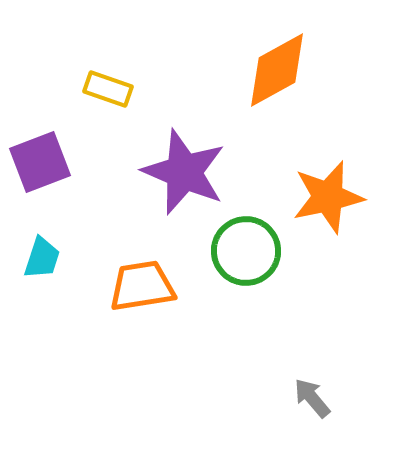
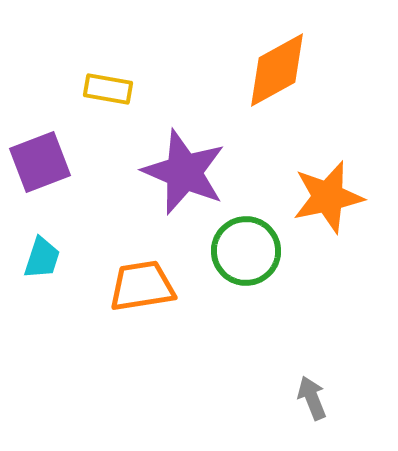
yellow rectangle: rotated 9 degrees counterclockwise
gray arrow: rotated 18 degrees clockwise
